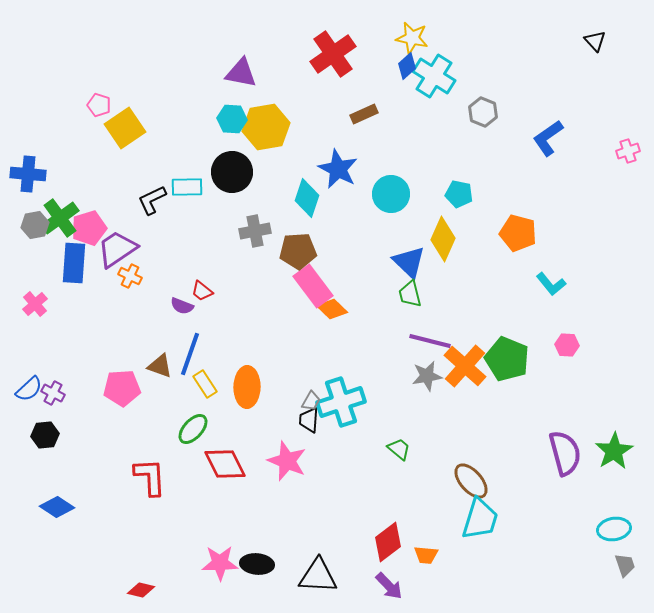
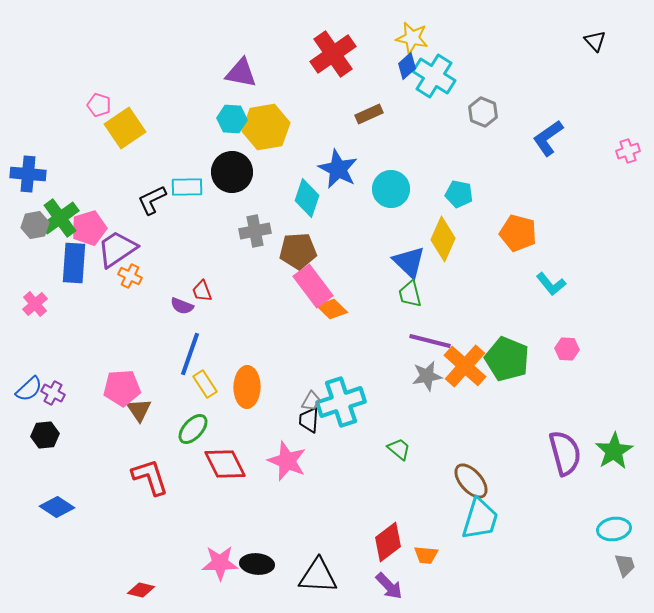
brown rectangle at (364, 114): moved 5 px right
cyan circle at (391, 194): moved 5 px up
red trapezoid at (202, 291): rotated 30 degrees clockwise
pink hexagon at (567, 345): moved 4 px down
brown triangle at (160, 366): moved 21 px left, 44 px down; rotated 36 degrees clockwise
red L-shape at (150, 477): rotated 15 degrees counterclockwise
